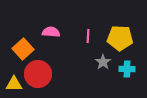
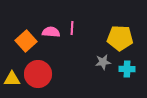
pink line: moved 16 px left, 8 px up
orange square: moved 3 px right, 8 px up
gray star: rotated 28 degrees clockwise
yellow triangle: moved 2 px left, 5 px up
